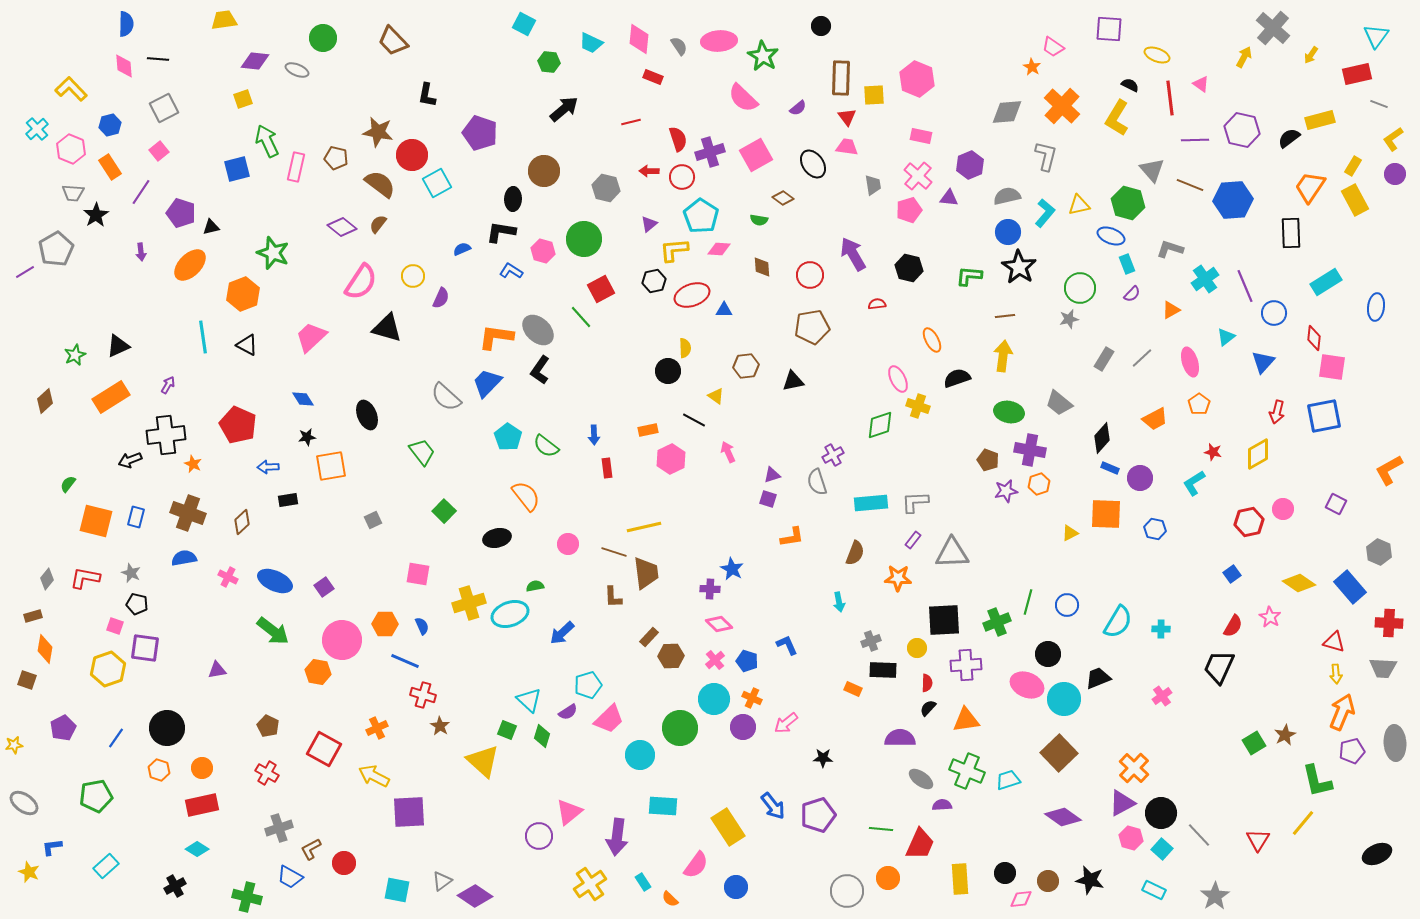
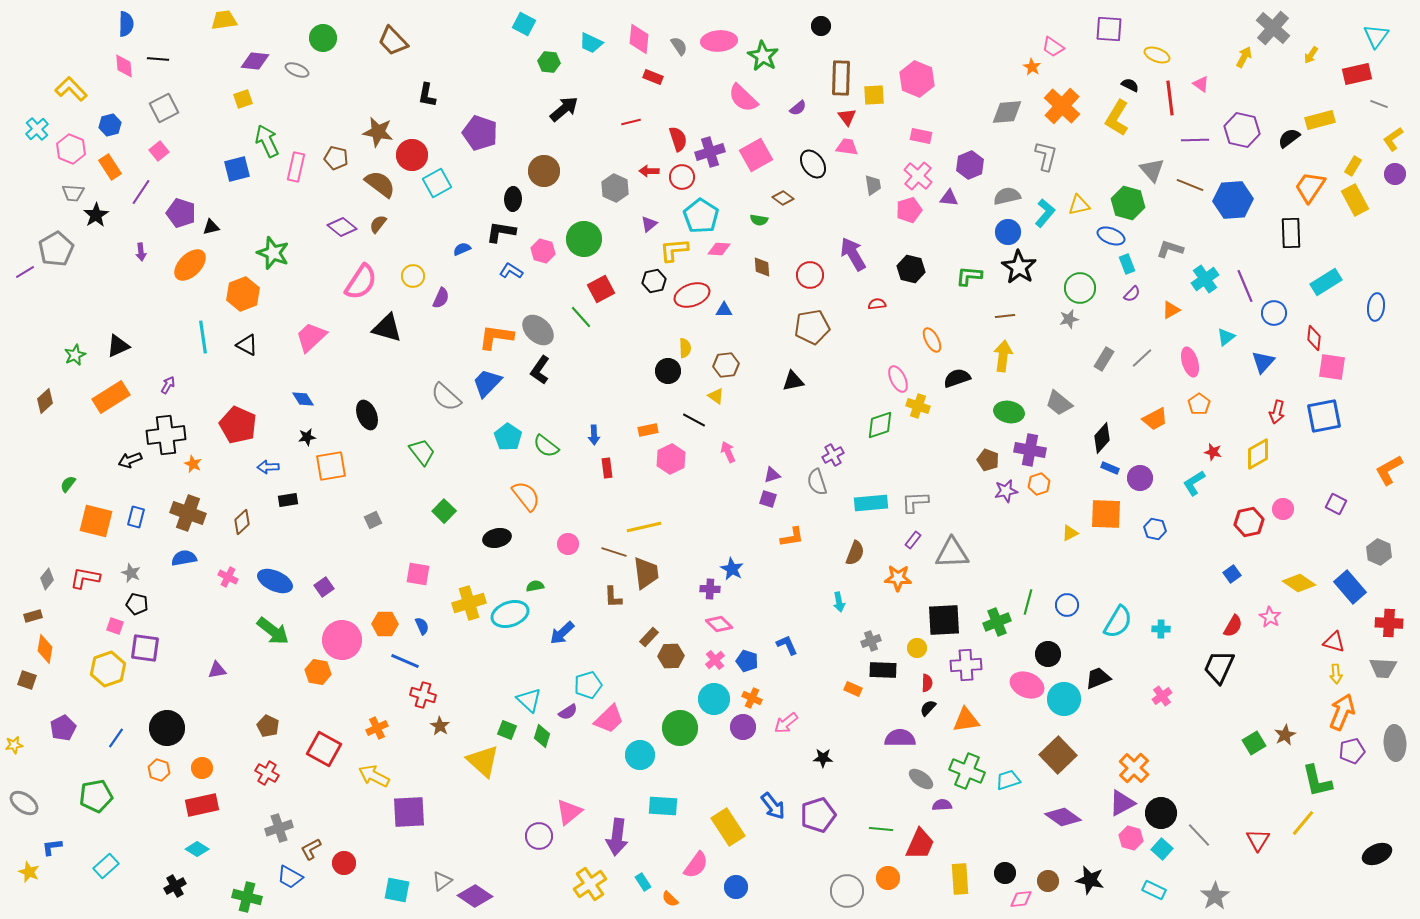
gray hexagon at (606, 188): moved 9 px right; rotated 12 degrees clockwise
black hexagon at (909, 268): moved 2 px right, 1 px down
brown hexagon at (746, 366): moved 20 px left, 1 px up
brown square at (1059, 753): moved 1 px left, 2 px down
